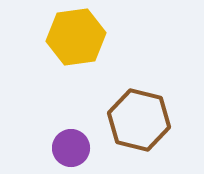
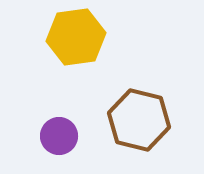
purple circle: moved 12 px left, 12 px up
